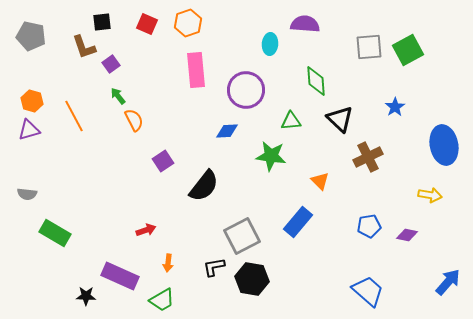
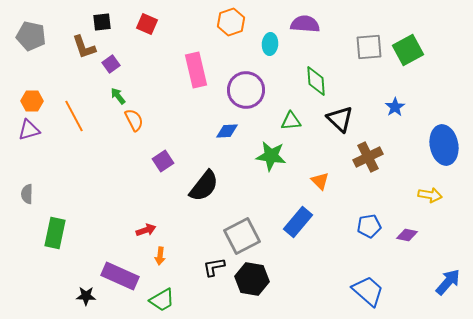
orange hexagon at (188, 23): moved 43 px right, 1 px up
pink rectangle at (196, 70): rotated 8 degrees counterclockwise
orange hexagon at (32, 101): rotated 15 degrees counterclockwise
gray semicircle at (27, 194): rotated 84 degrees clockwise
green rectangle at (55, 233): rotated 72 degrees clockwise
orange arrow at (168, 263): moved 8 px left, 7 px up
